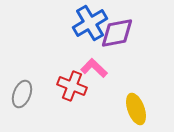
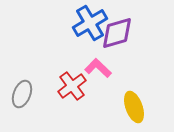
purple diamond: rotated 6 degrees counterclockwise
pink L-shape: moved 4 px right
red cross: rotated 32 degrees clockwise
yellow ellipse: moved 2 px left, 2 px up
